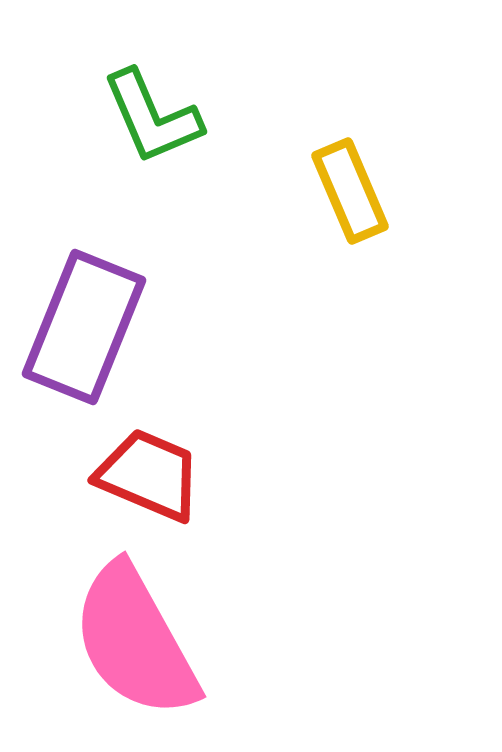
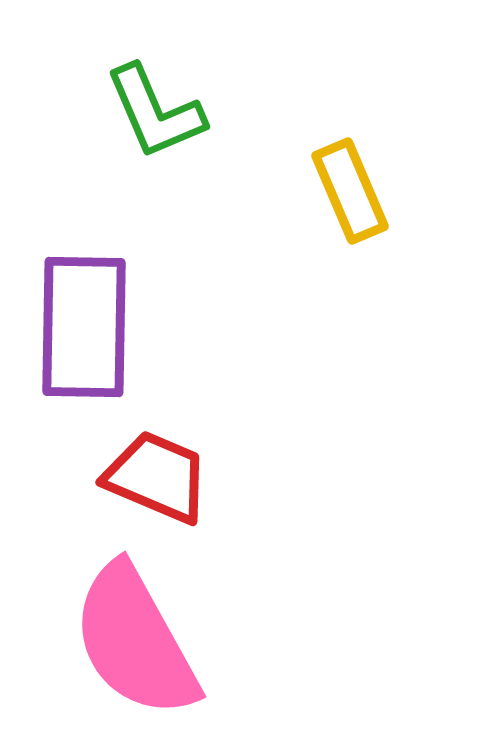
green L-shape: moved 3 px right, 5 px up
purple rectangle: rotated 21 degrees counterclockwise
red trapezoid: moved 8 px right, 2 px down
